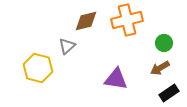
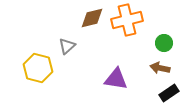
brown diamond: moved 6 px right, 3 px up
brown arrow: rotated 42 degrees clockwise
